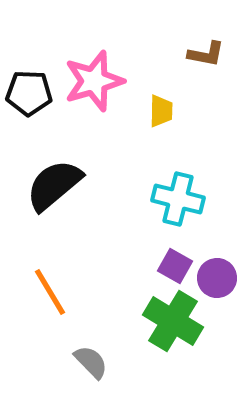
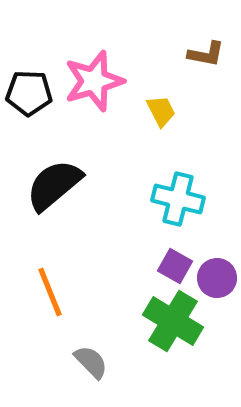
yellow trapezoid: rotated 28 degrees counterclockwise
orange line: rotated 9 degrees clockwise
